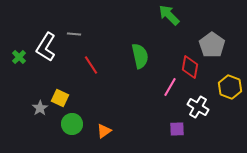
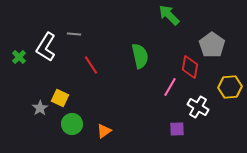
yellow hexagon: rotated 25 degrees counterclockwise
